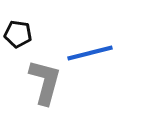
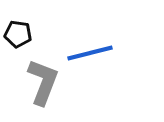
gray L-shape: moved 2 px left; rotated 6 degrees clockwise
